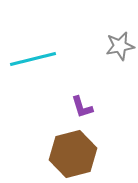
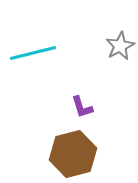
gray star: rotated 16 degrees counterclockwise
cyan line: moved 6 px up
